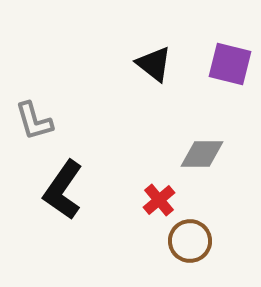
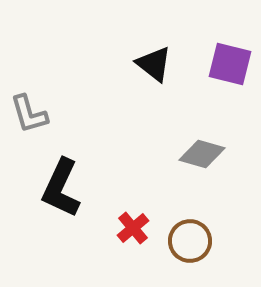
gray L-shape: moved 5 px left, 7 px up
gray diamond: rotated 15 degrees clockwise
black L-shape: moved 2 px left, 2 px up; rotated 10 degrees counterclockwise
red cross: moved 26 px left, 28 px down
